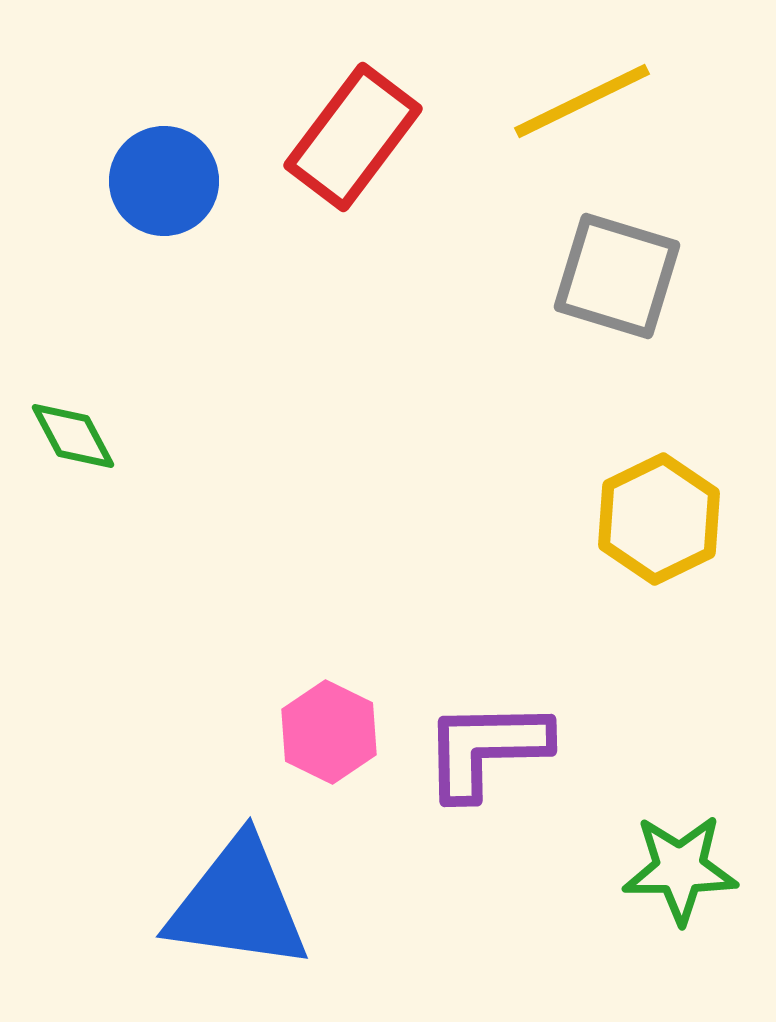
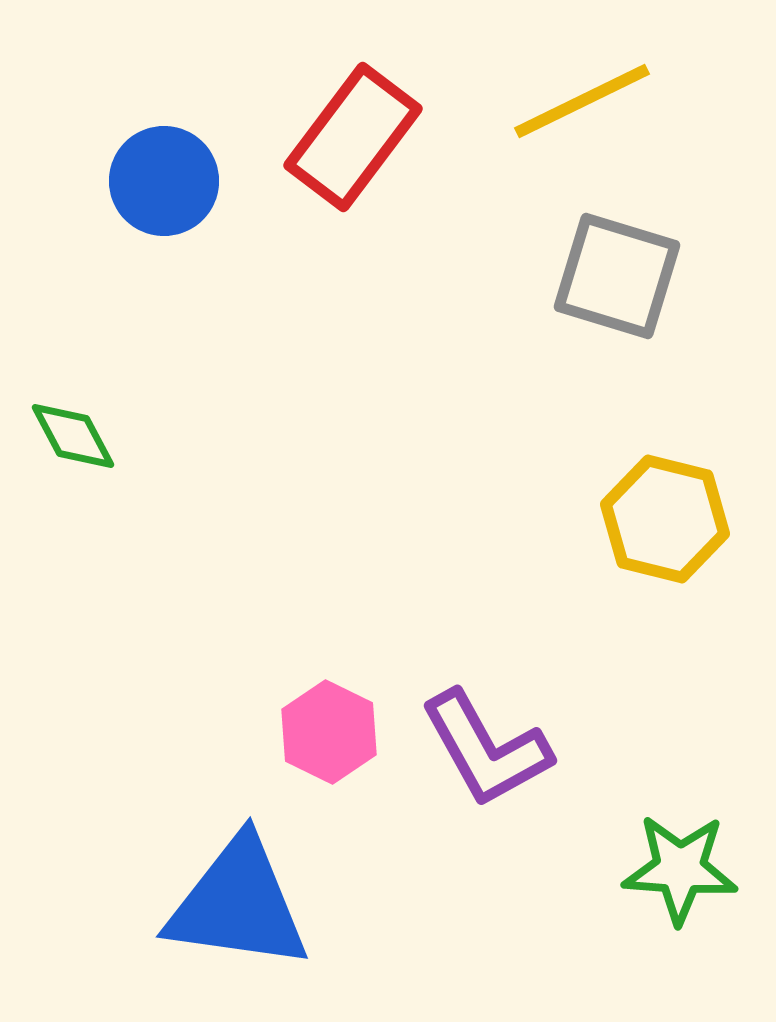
yellow hexagon: moved 6 px right; rotated 20 degrees counterclockwise
purple L-shape: rotated 118 degrees counterclockwise
green star: rotated 4 degrees clockwise
